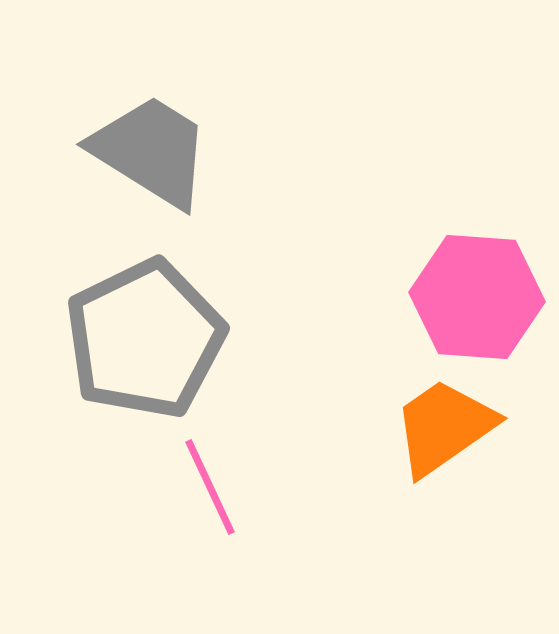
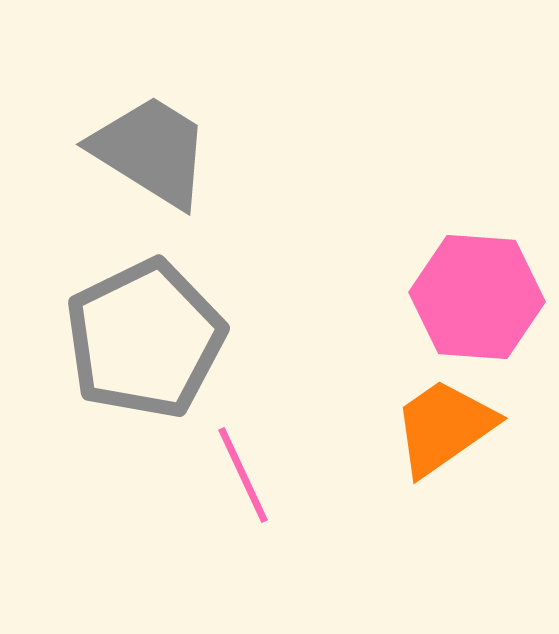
pink line: moved 33 px right, 12 px up
